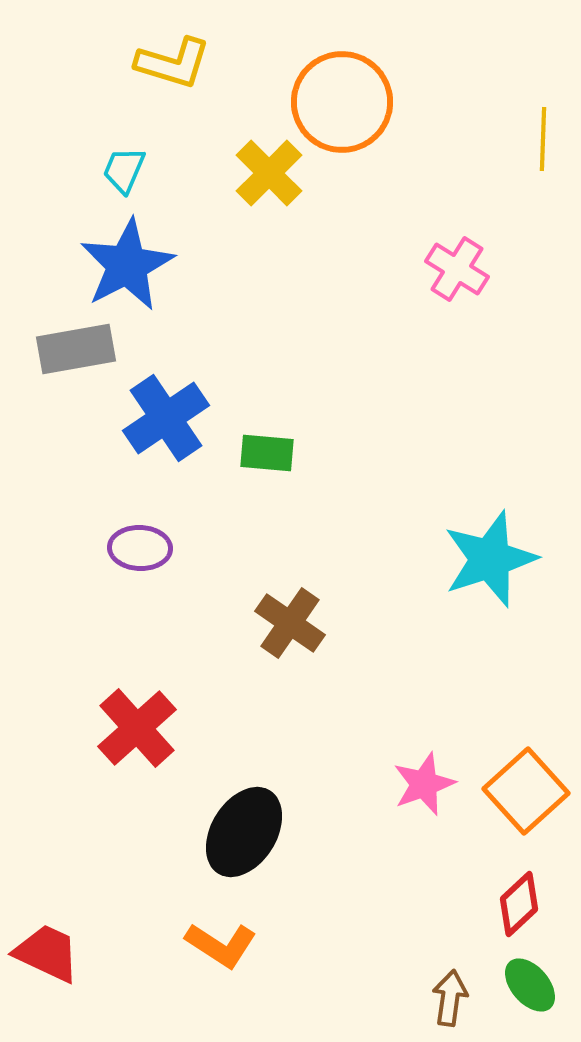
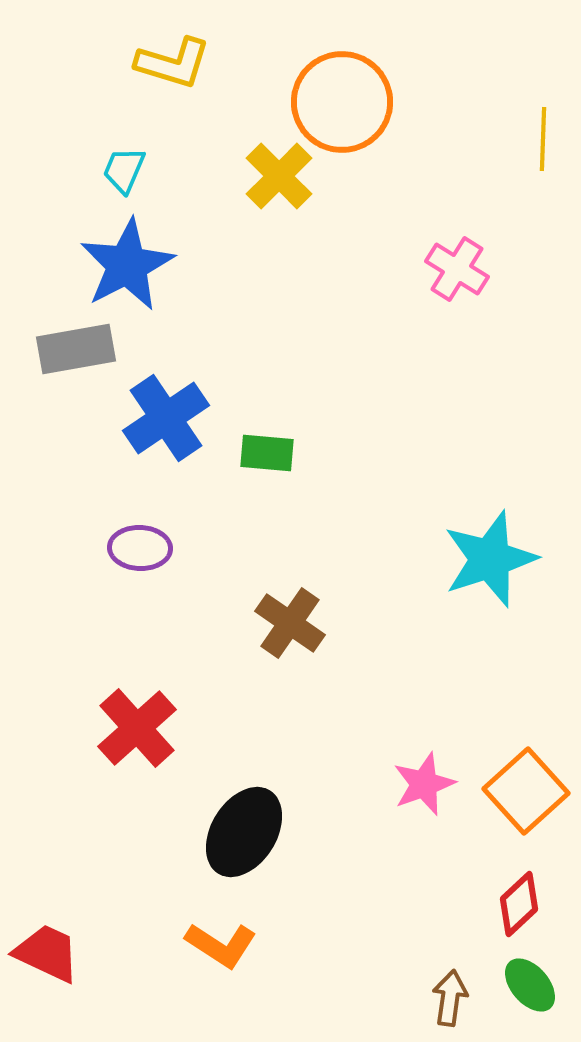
yellow cross: moved 10 px right, 3 px down
